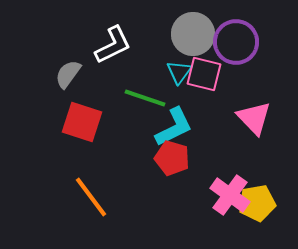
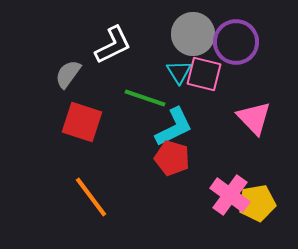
cyan triangle: rotated 8 degrees counterclockwise
